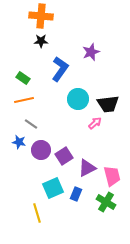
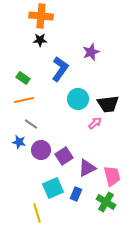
black star: moved 1 px left, 1 px up
